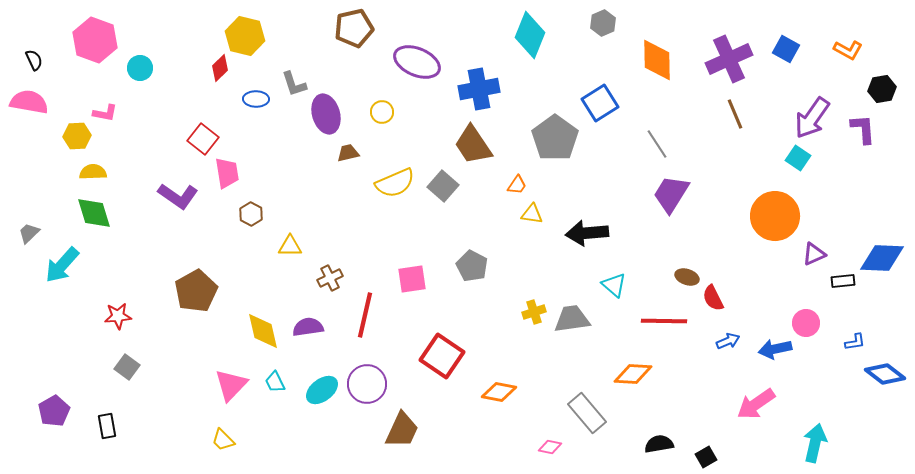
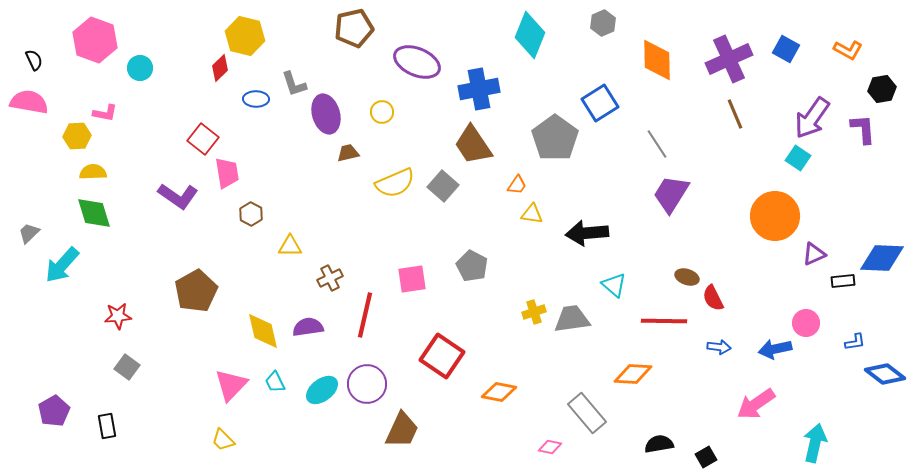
blue arrow at (728, 341): moved 9 px left, 6 px down; rotated 30 degrees clockwise
